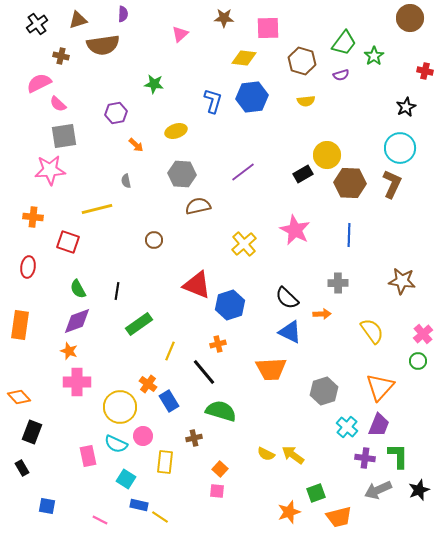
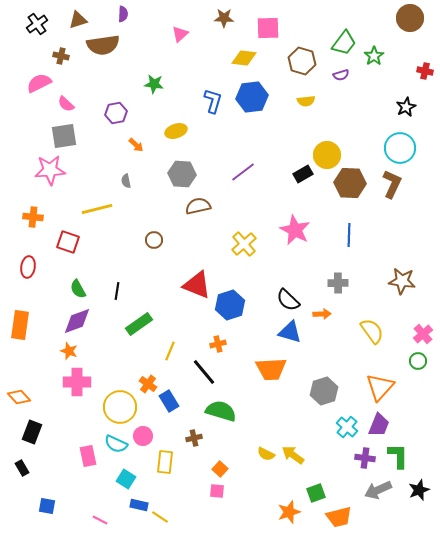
pink semicircle at (58, 104): moved 8 px right
black semicircle at (287, 298): moved 1 px right, 2 px down
blue triangle at (290, 332): rotated 10 degrees counterclockwise
